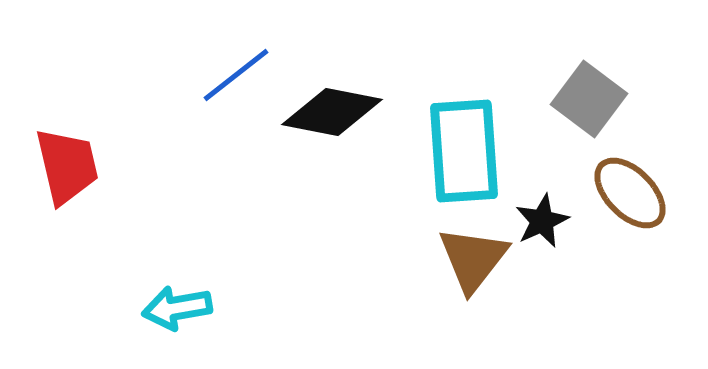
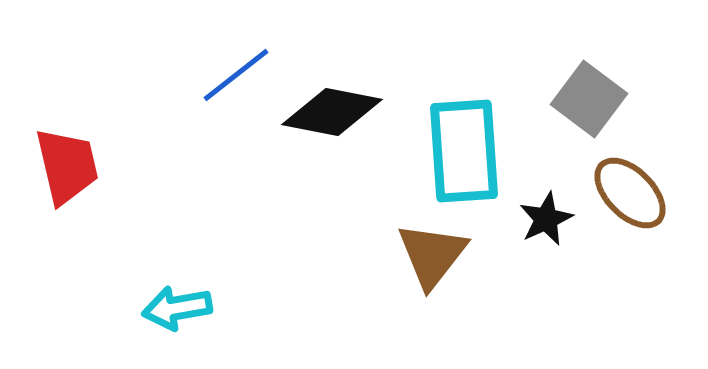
black star: moved 4 px right, 2 px up
brown triangle: moved 41 px left, 4 px up
